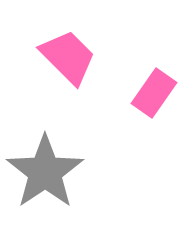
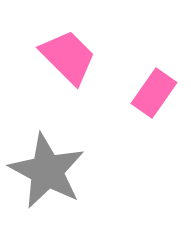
gray star: moved 2 px right, 1 px up; rotated 10 degrees counterclockwise
